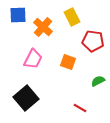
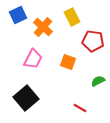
blue square: rotated 24 degrees counterclockwise
